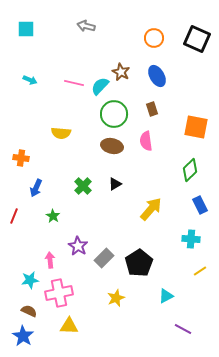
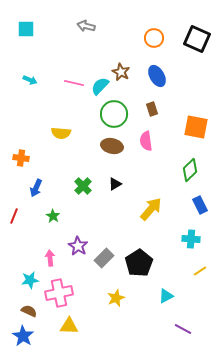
pink arrow: moved 2 px up
